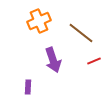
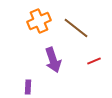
brown line: moved 5 px left, 5 px up
